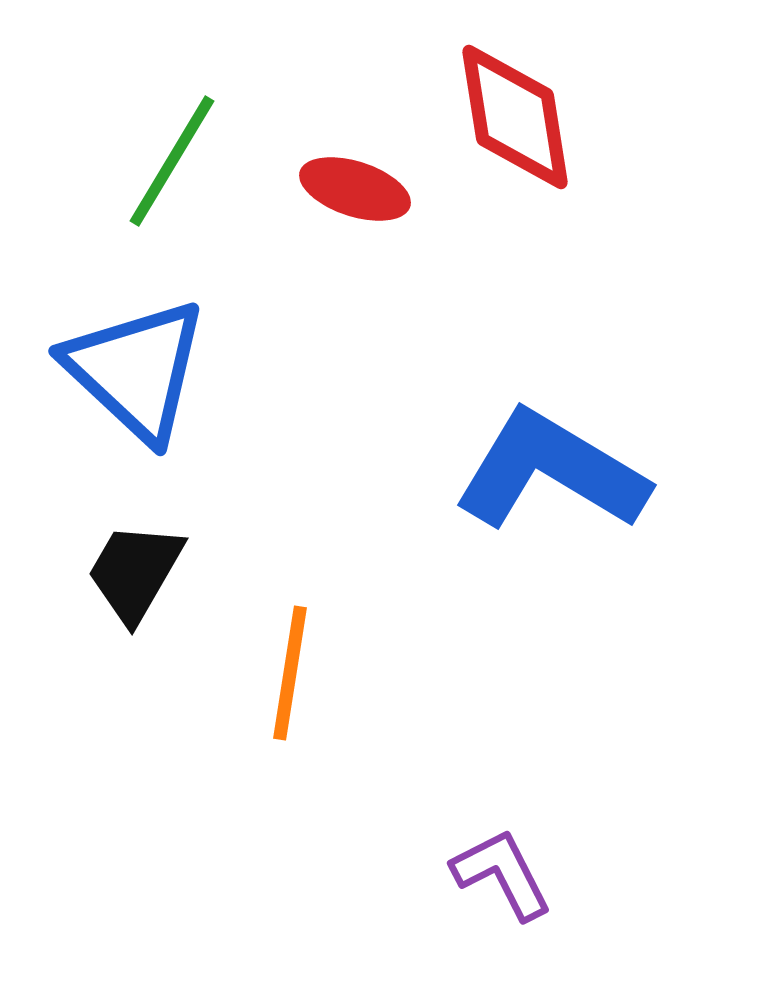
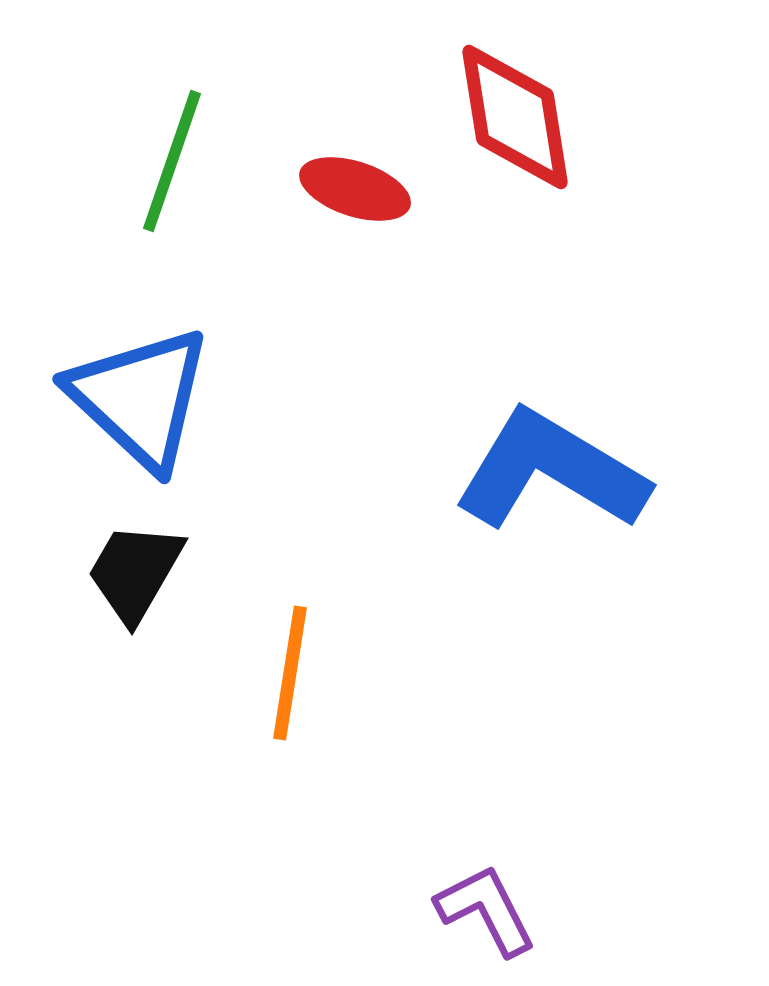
green line: rotated 12 degrees counterclockwise
blue triangle: moved 4 px right, 28 px down
purple L-shape: moved 16 px left, 36 px down
